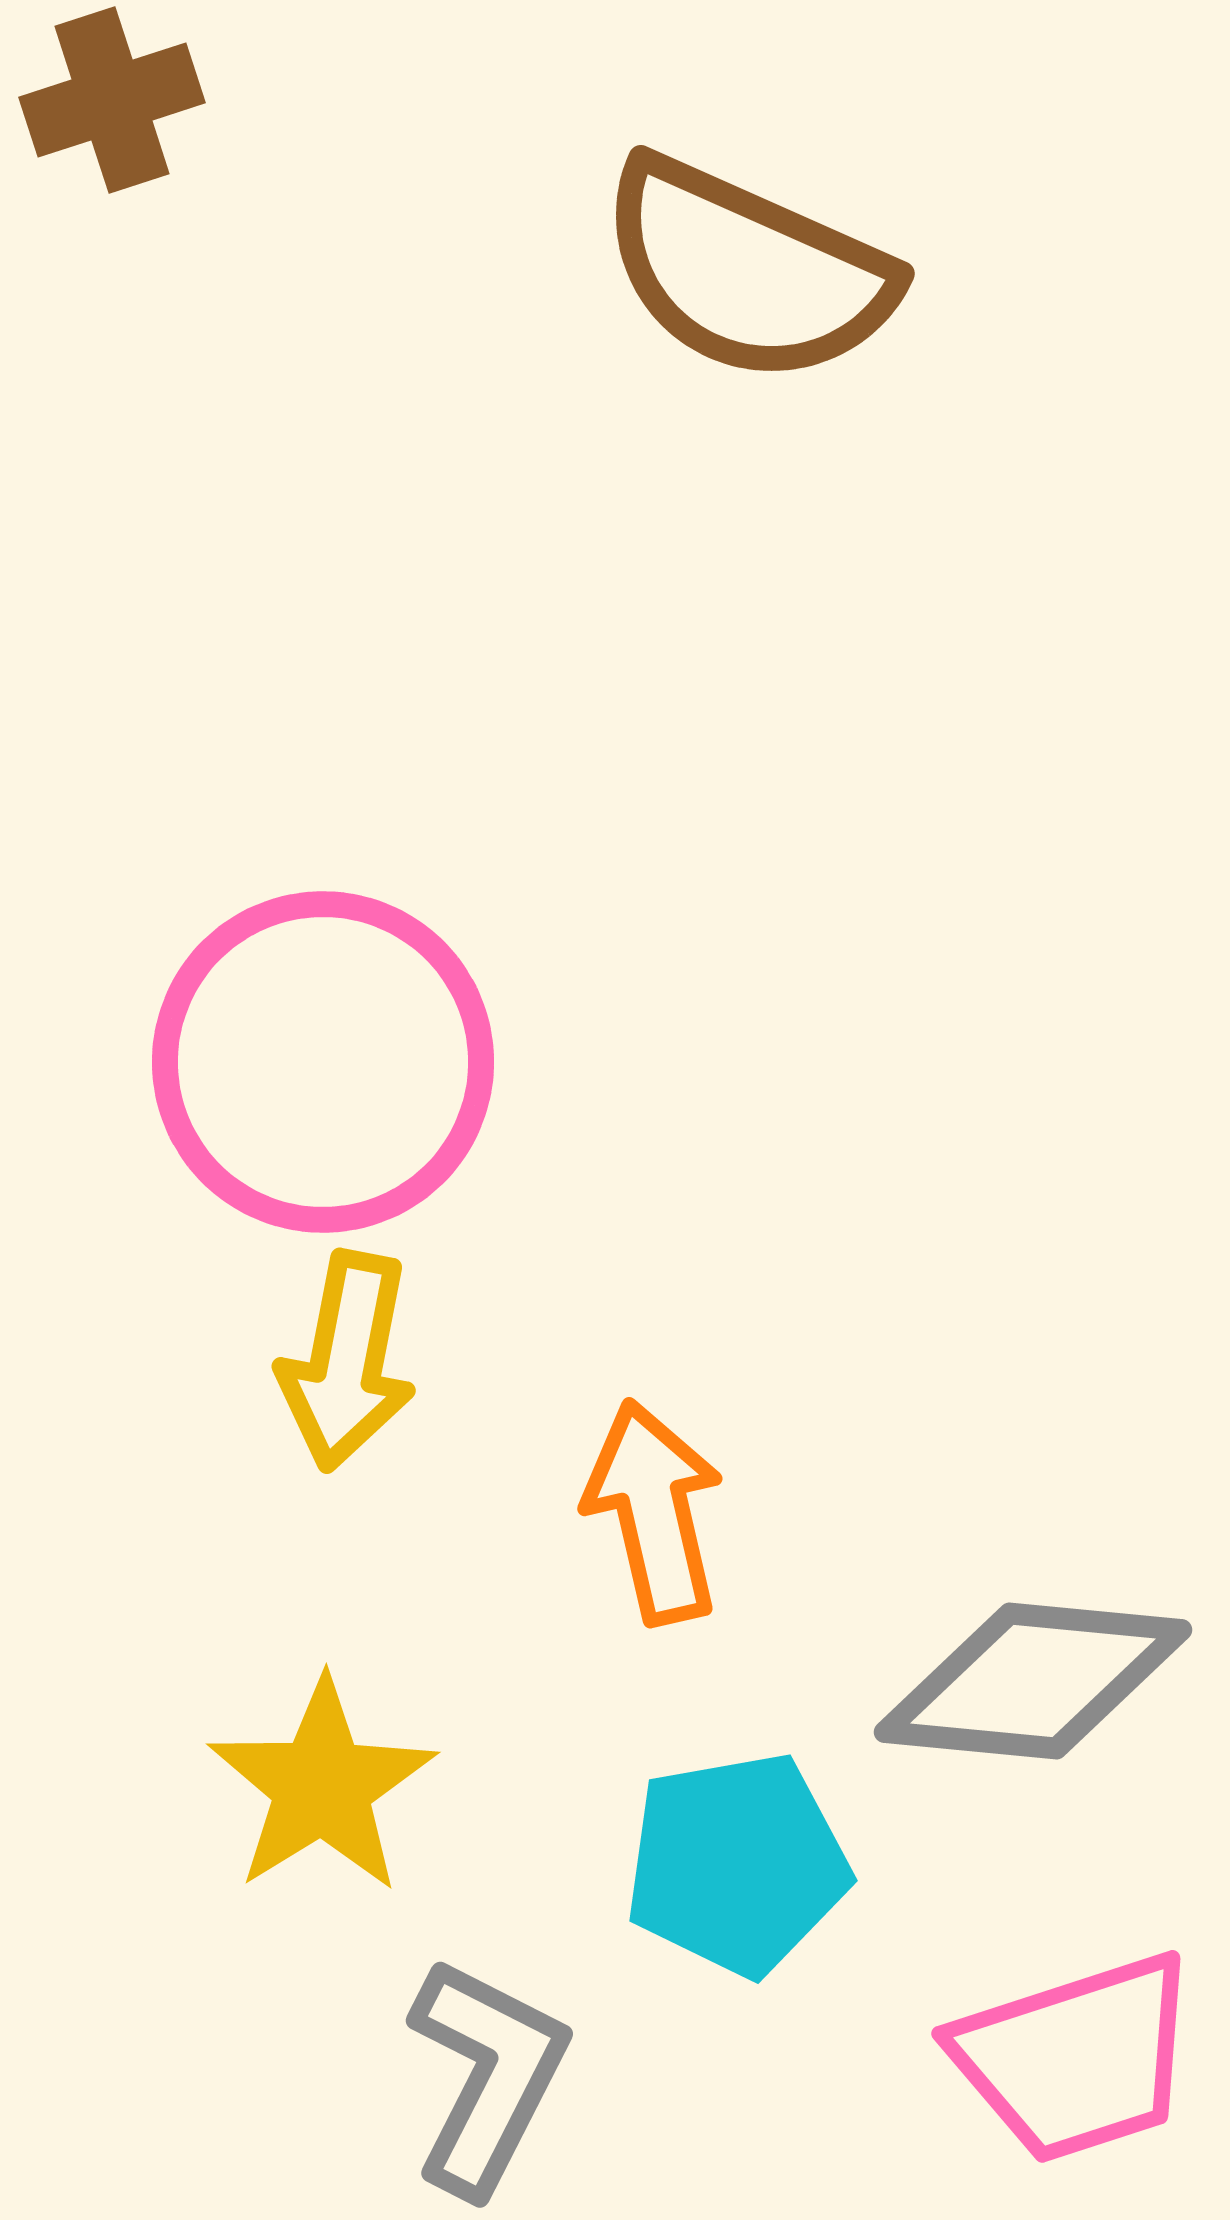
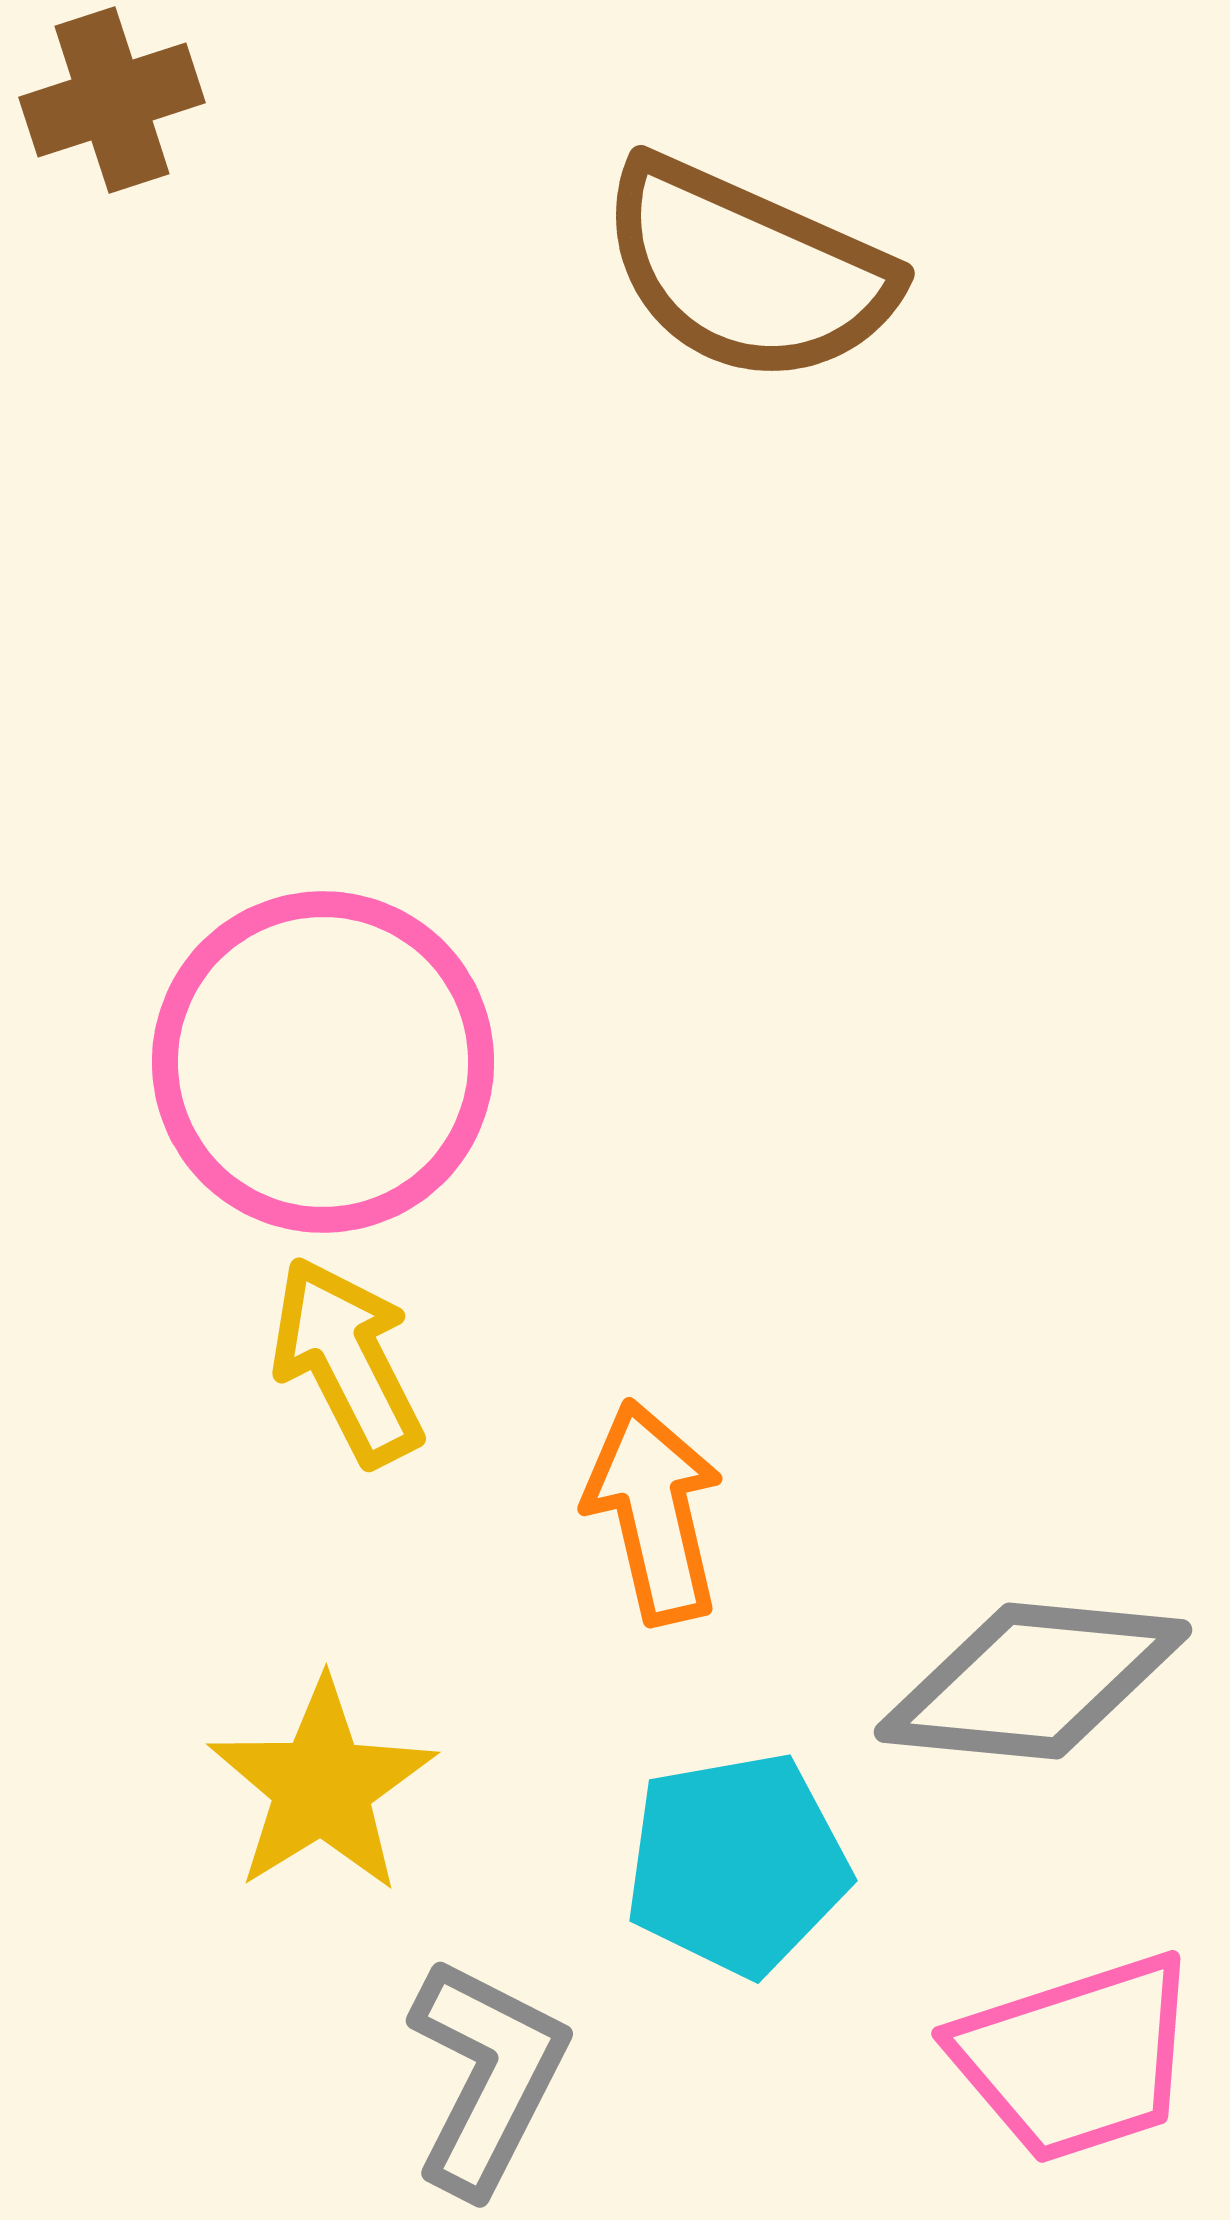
yellow arrow: rotated 142 degrees clockwise
